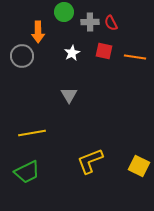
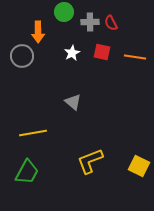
red square: moved 2 px left, 1 px down
gray triangle: moved 4 px right, 7 px down; rotated 18 degrees counterclockwise
yellow line: moved 1 px right
green trapezoid: rotated 36 degrees counterclockwise
